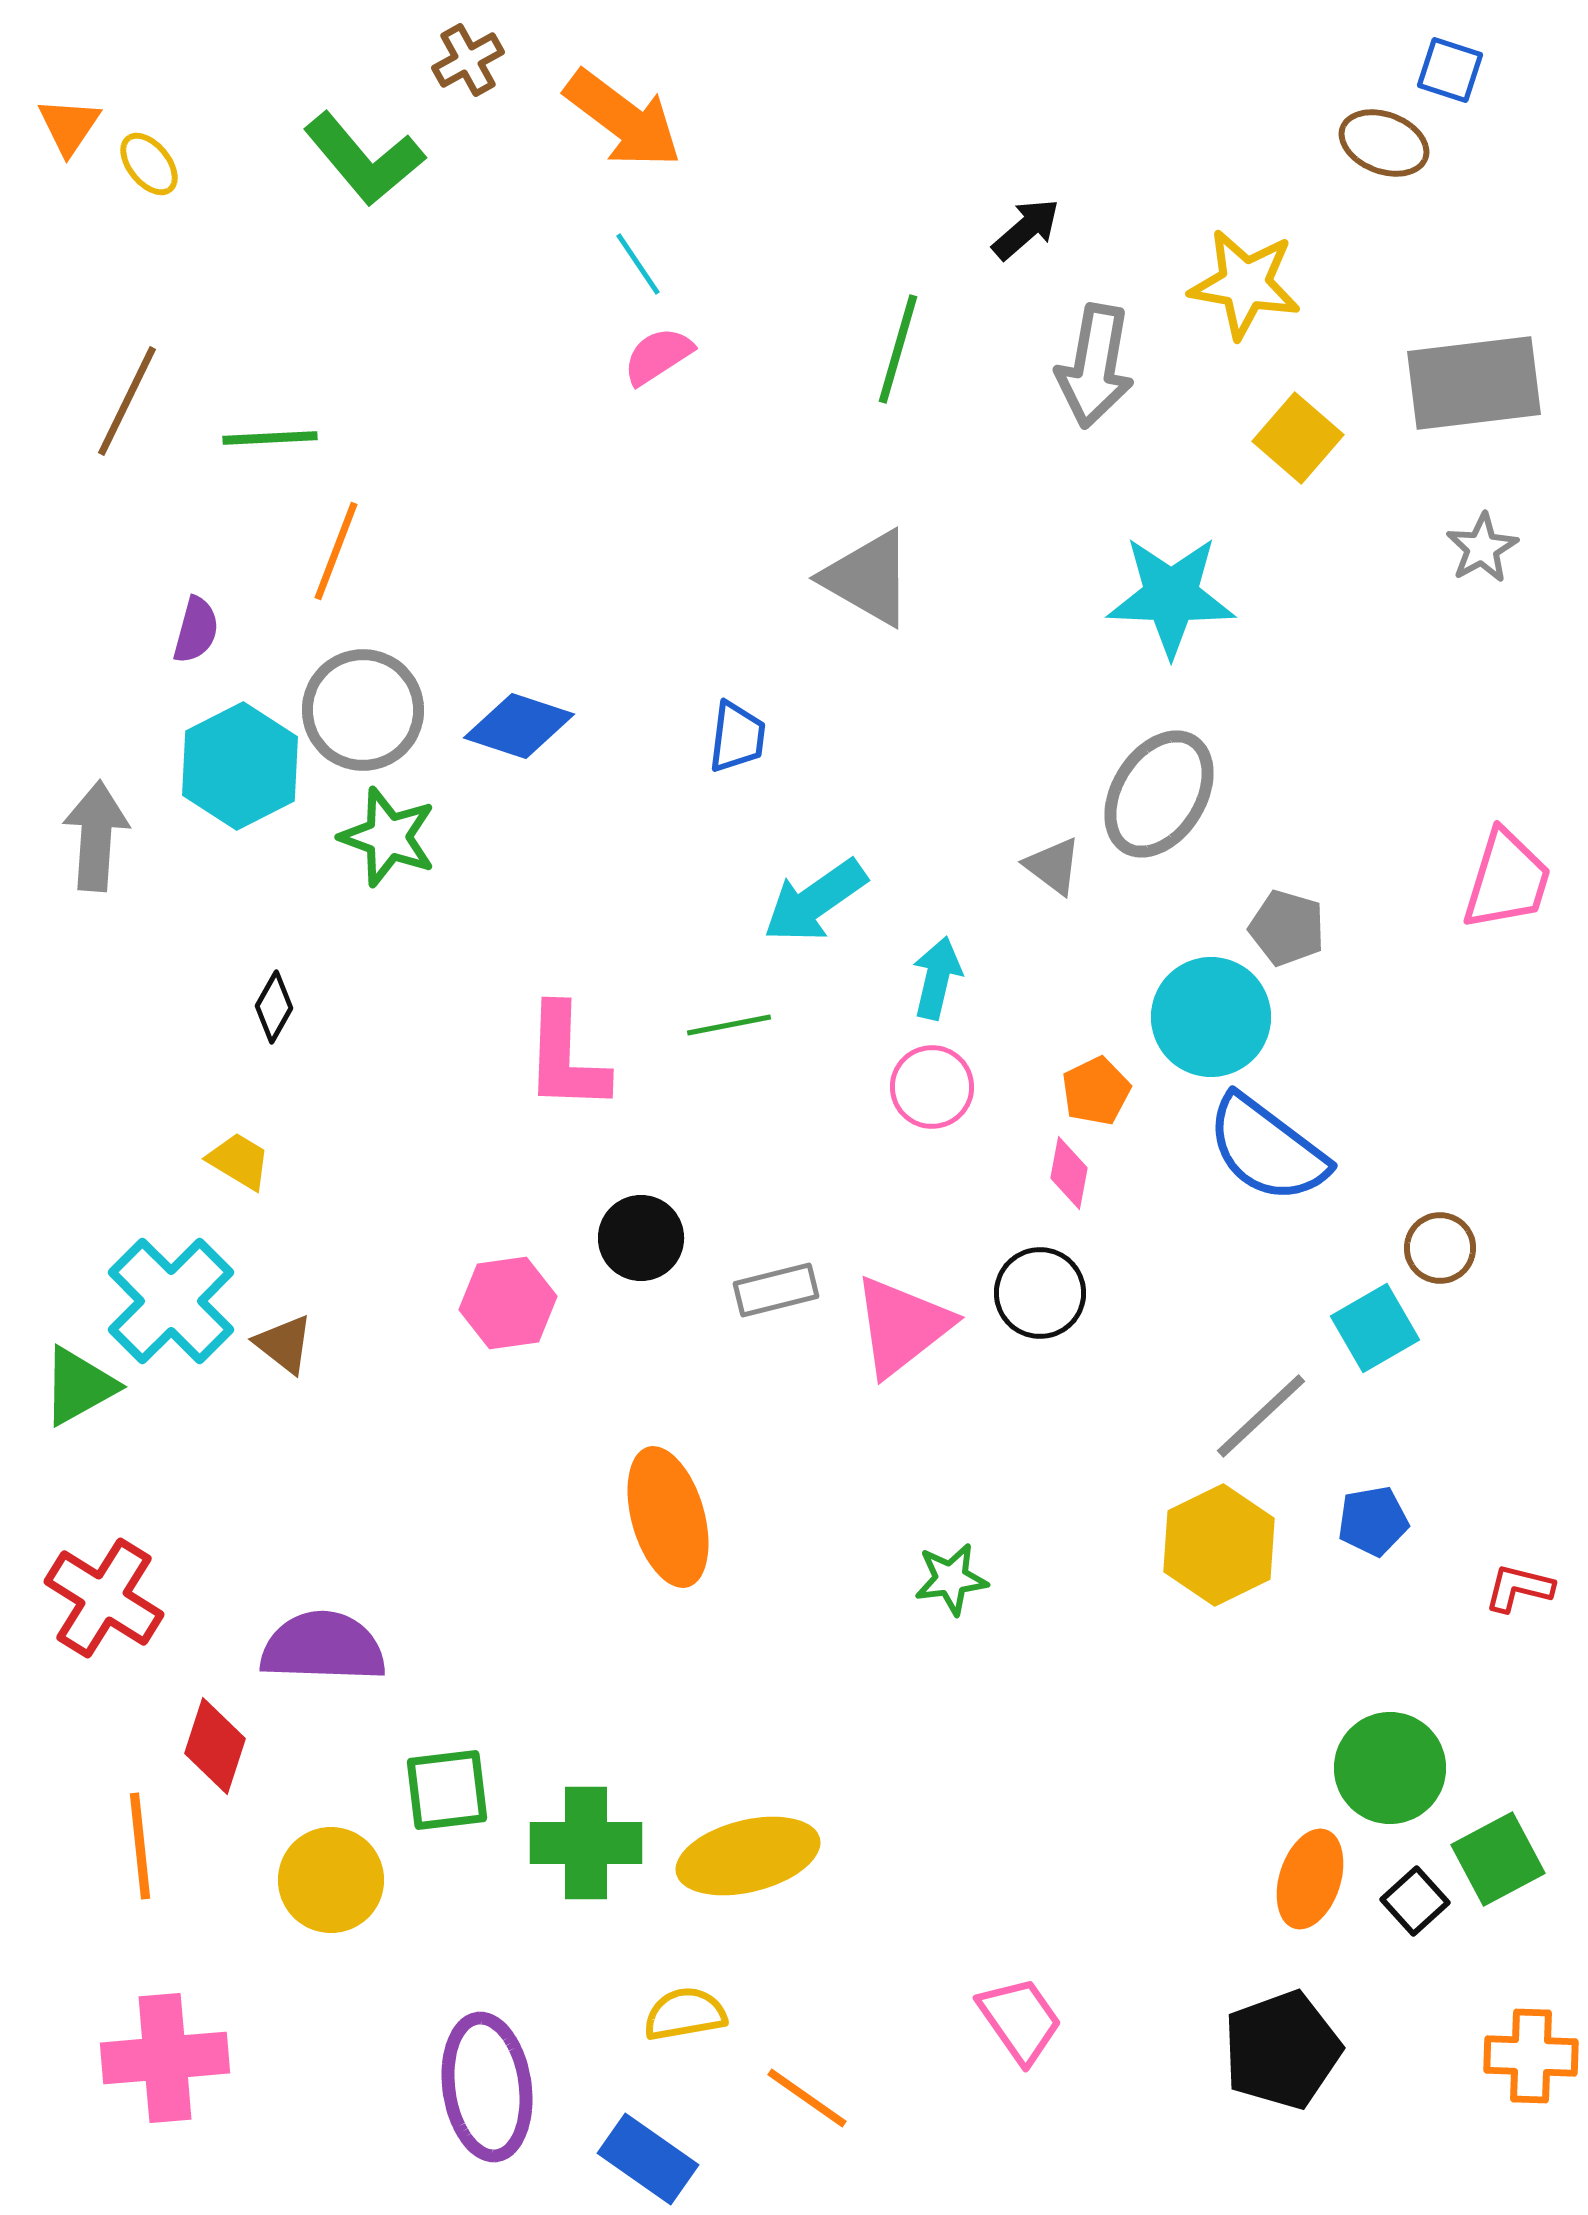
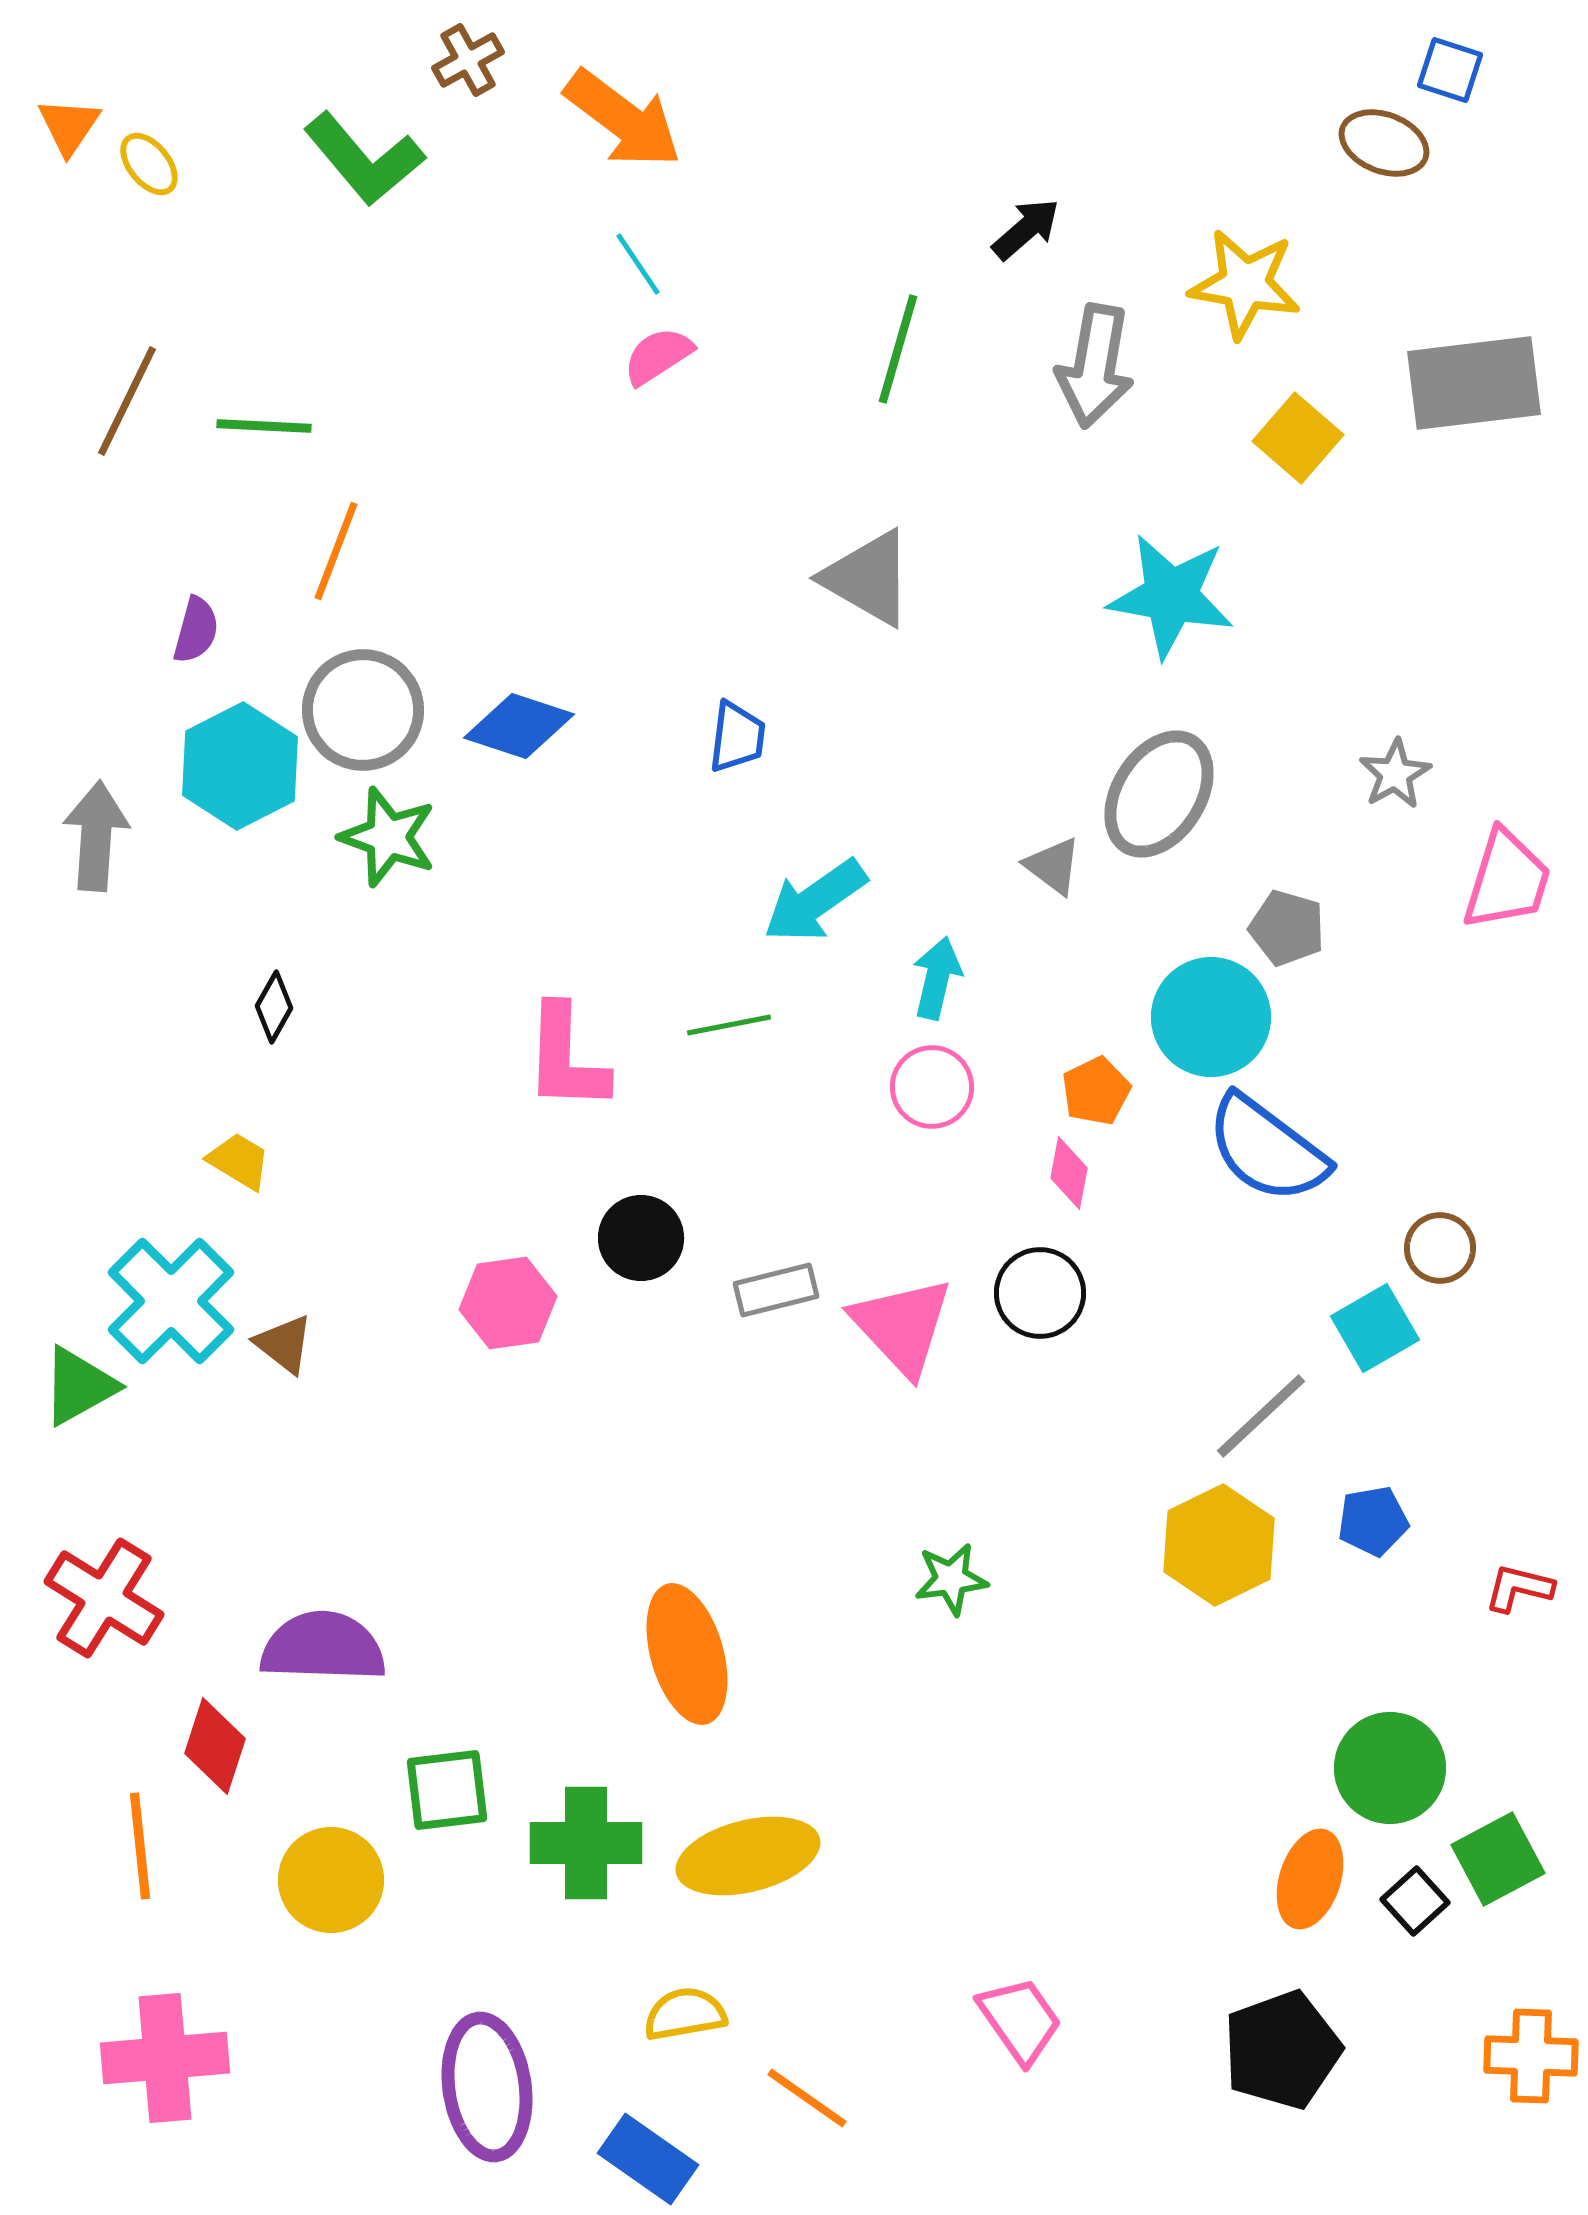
green line at (270, 438): moved 6 px left, 12 px up; rotated 6 degrees clockwise
gray star at (1482, 548): moved 87 px left, 226 px down
cyan star at (1171, 596): rotated 8 degrees clockwise
pink triangle at (902, 1326): rotated 35 degrees counterclockwise
orange ellipse at (668, 1517): moved 19 px right, 137 px down
